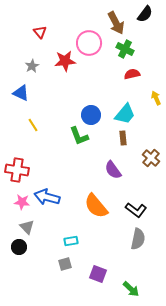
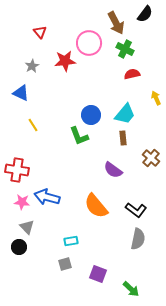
purple semicircle: rotated 18 degrees counterclockwise
